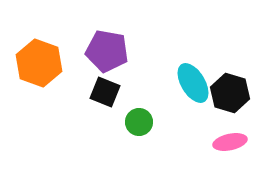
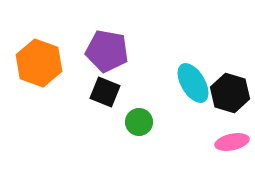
pink ellipse: moved 2 px right
